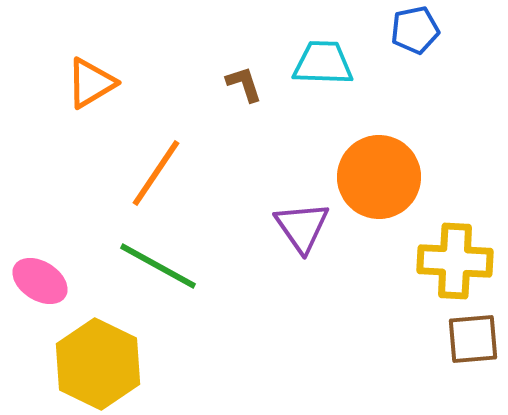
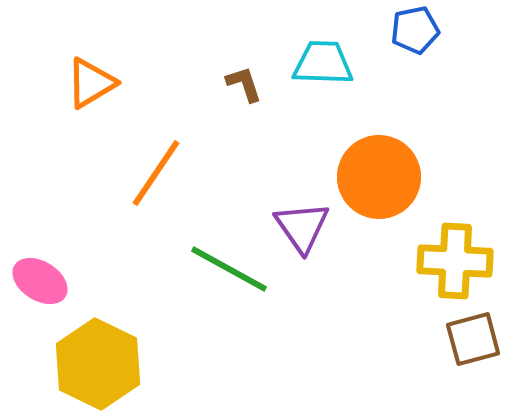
green line: moved 71 px right, 3 px down
brown square: rotated 10 degrees counterclockwise
